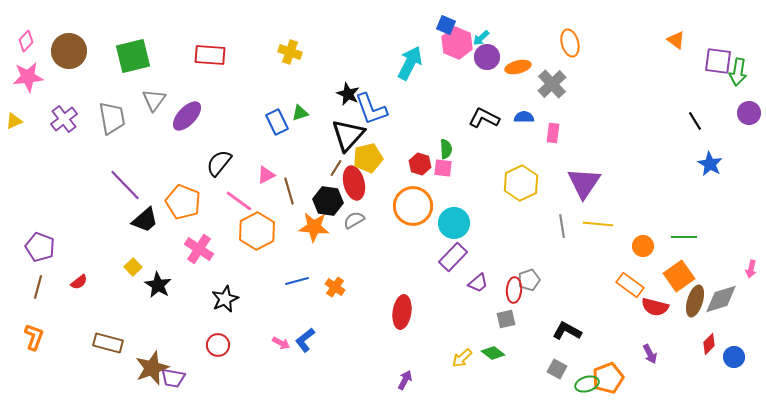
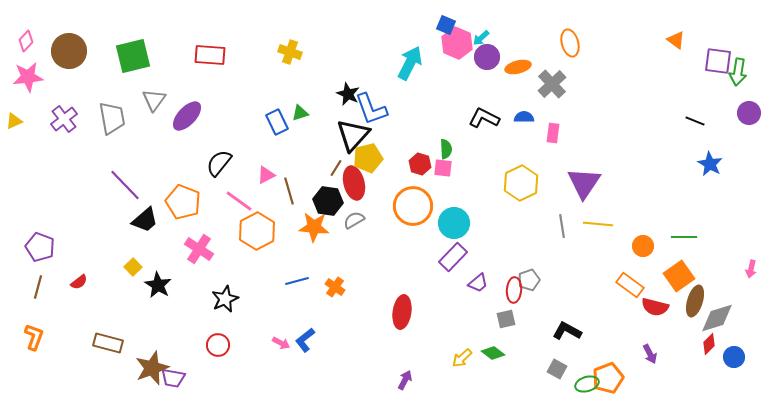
black line at (695, 121): rotated 36 degrees counterclockwise
black triangle at (348, 135): moved 5 px right
gray diamond at (721, 299): moved 4 px left, 19 px down
